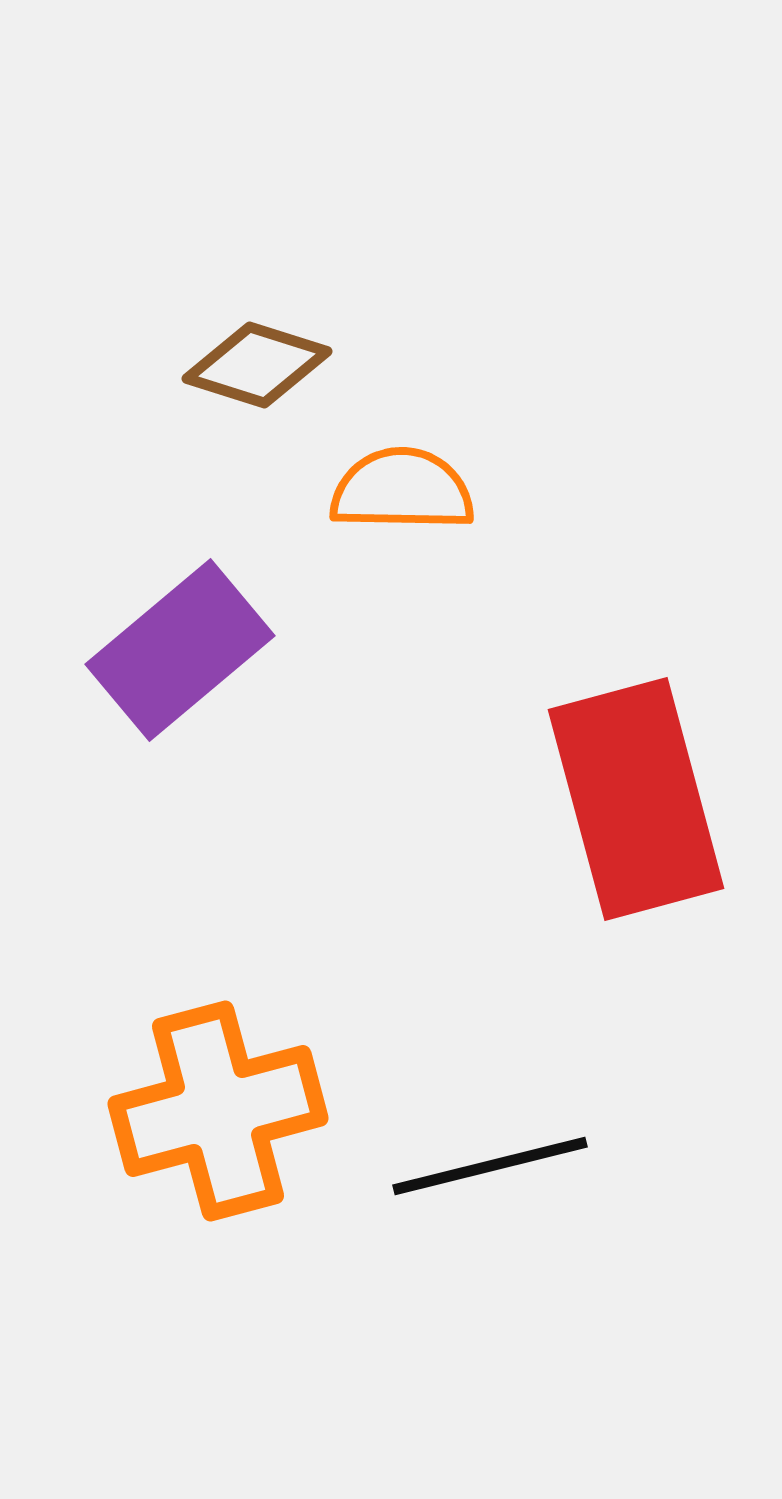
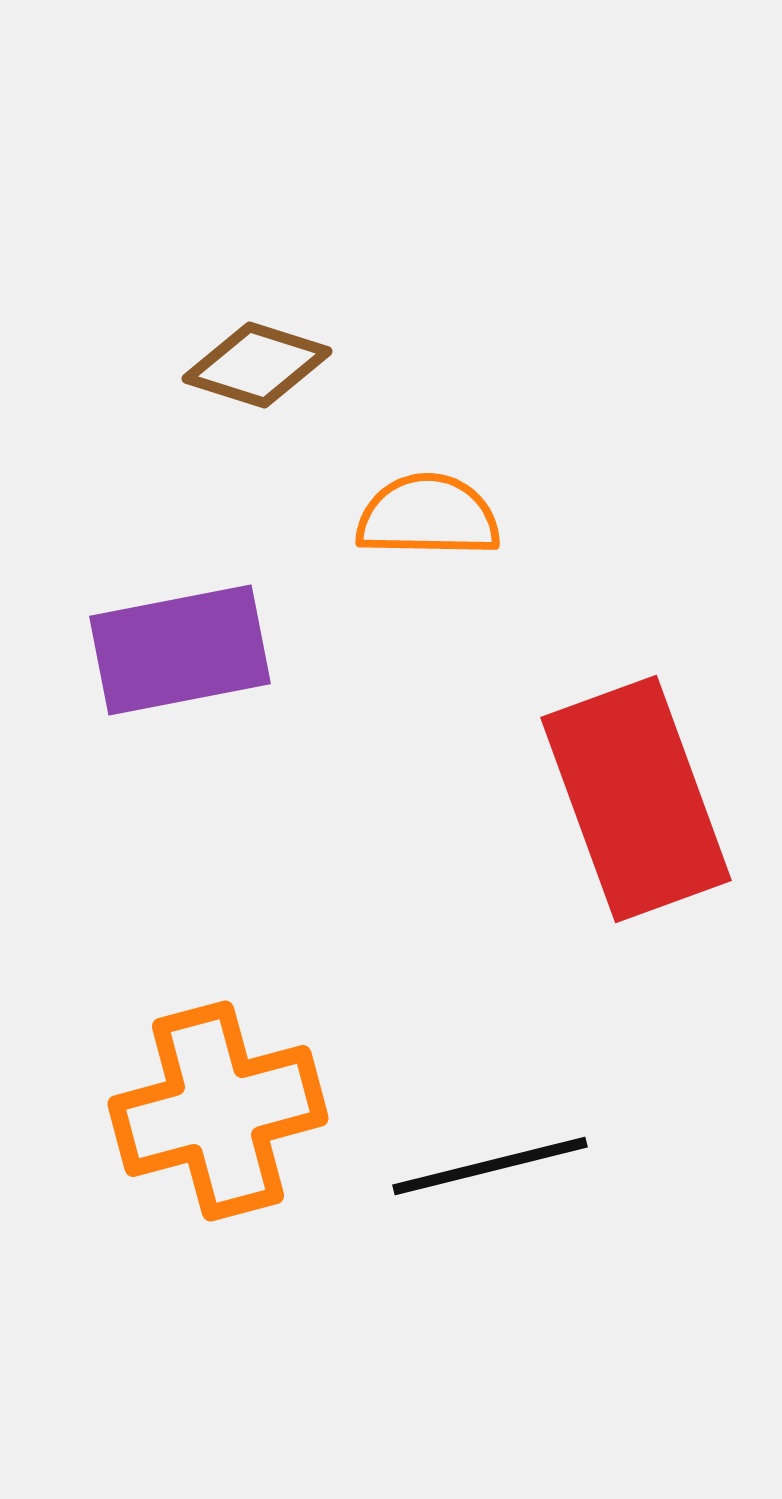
orange semicircle: moved 26 px right, 26 px down
purple rectangle: rotated 29 degrees clockwise
red rectangle: rotated 5 degrees counterclockwise
